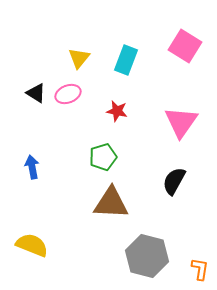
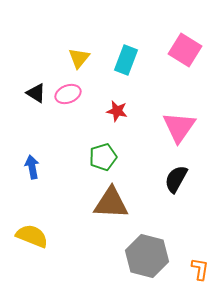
pink square: moved 4 px down
pink triangle: moved 2 px left, 5 px down
black semicircle: moved 2 px right, 2 px up
yellow semicircle: moved 9 px up
